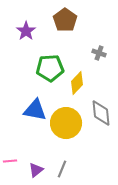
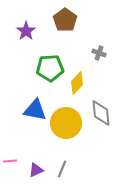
purple triangle: rotated 14 degrees clockwise
